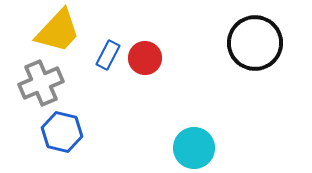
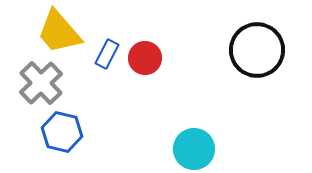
yellow trapezoid: moved 1 px right, 1 px down; rotated 96 degrees clockwise
black circle: moved 2 px right, 7 px down
blue rectangle: moved 1 px left, 1 px up
gray cross: rotated 21 degrees counterclockwise
cyan circle: moved 1 px down
